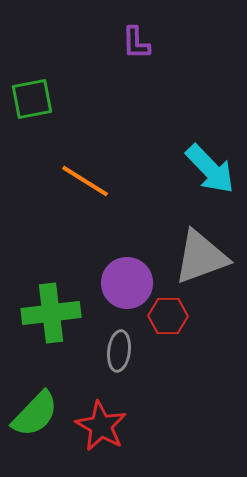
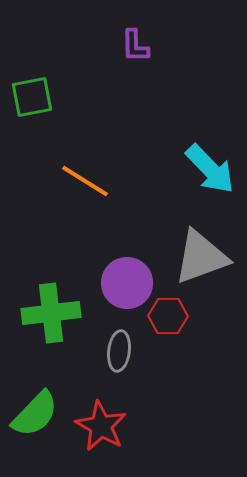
purple L-shape: moved 1 px left, 3 px down
green square: moved 2 px up
